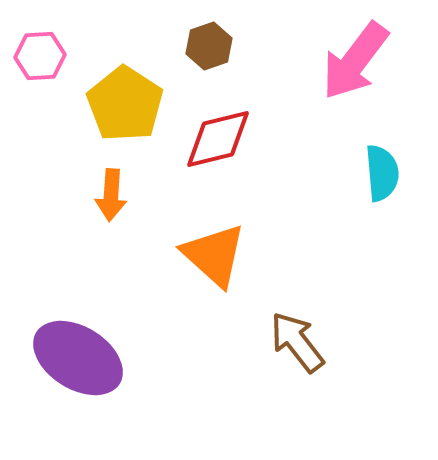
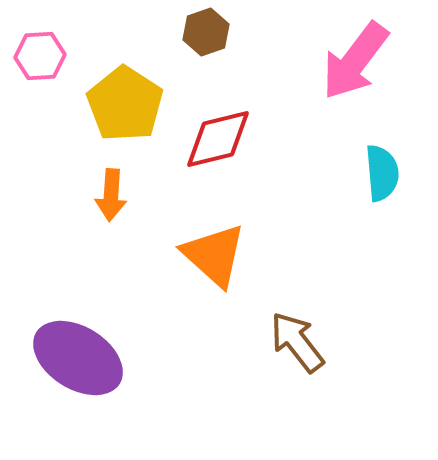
brown hexagon: moved 3 px left, 14 px up
